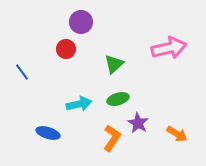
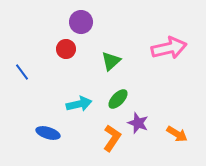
green triangle: moved 3 px left, 3 px up
green ellipse: rotated 30 degrees counterclockwise
purple star: rotated 10 degrees counterclockwise
